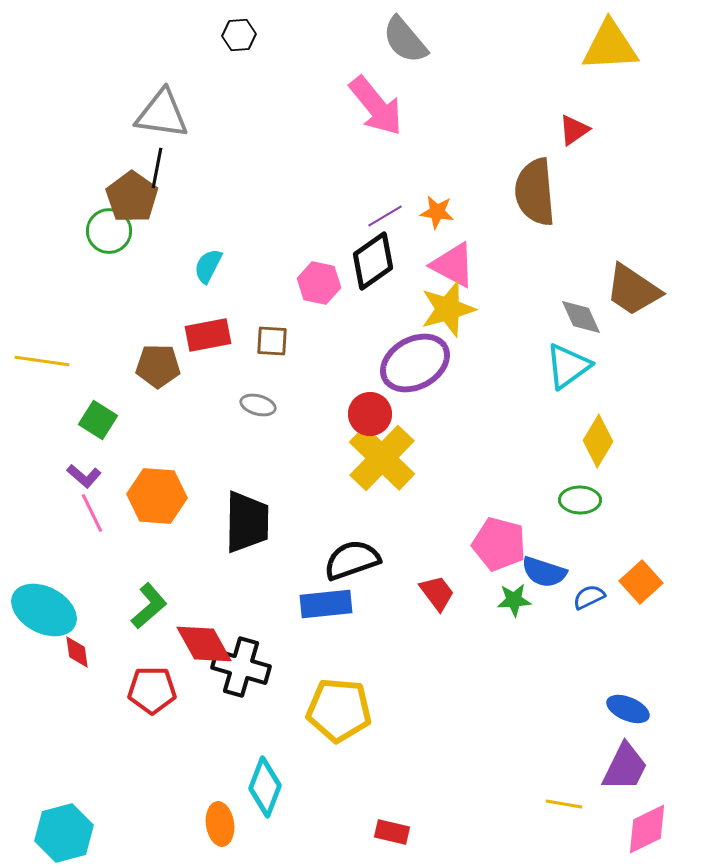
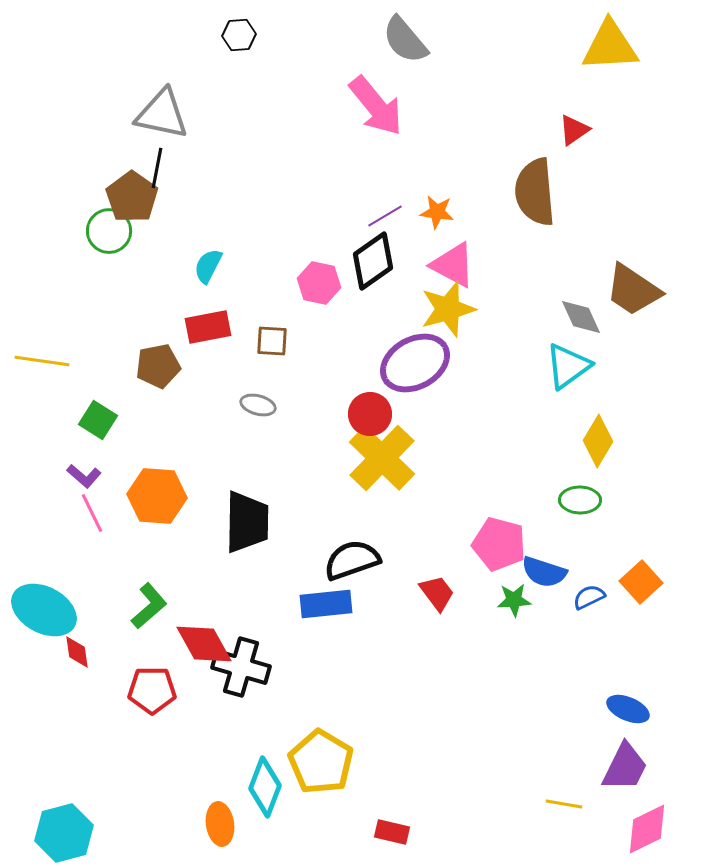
gray triangle at (162, 114): rotated 4 degrees clockwise
red rectangle at (208, 335): moved 8 px up
brown pentagon at (158, 366): rotated 12 degrees counterclockwise
yellow pentagon at (339, 710): moved 18 px left, 52 px down; rotated 26 degrees clockwise
